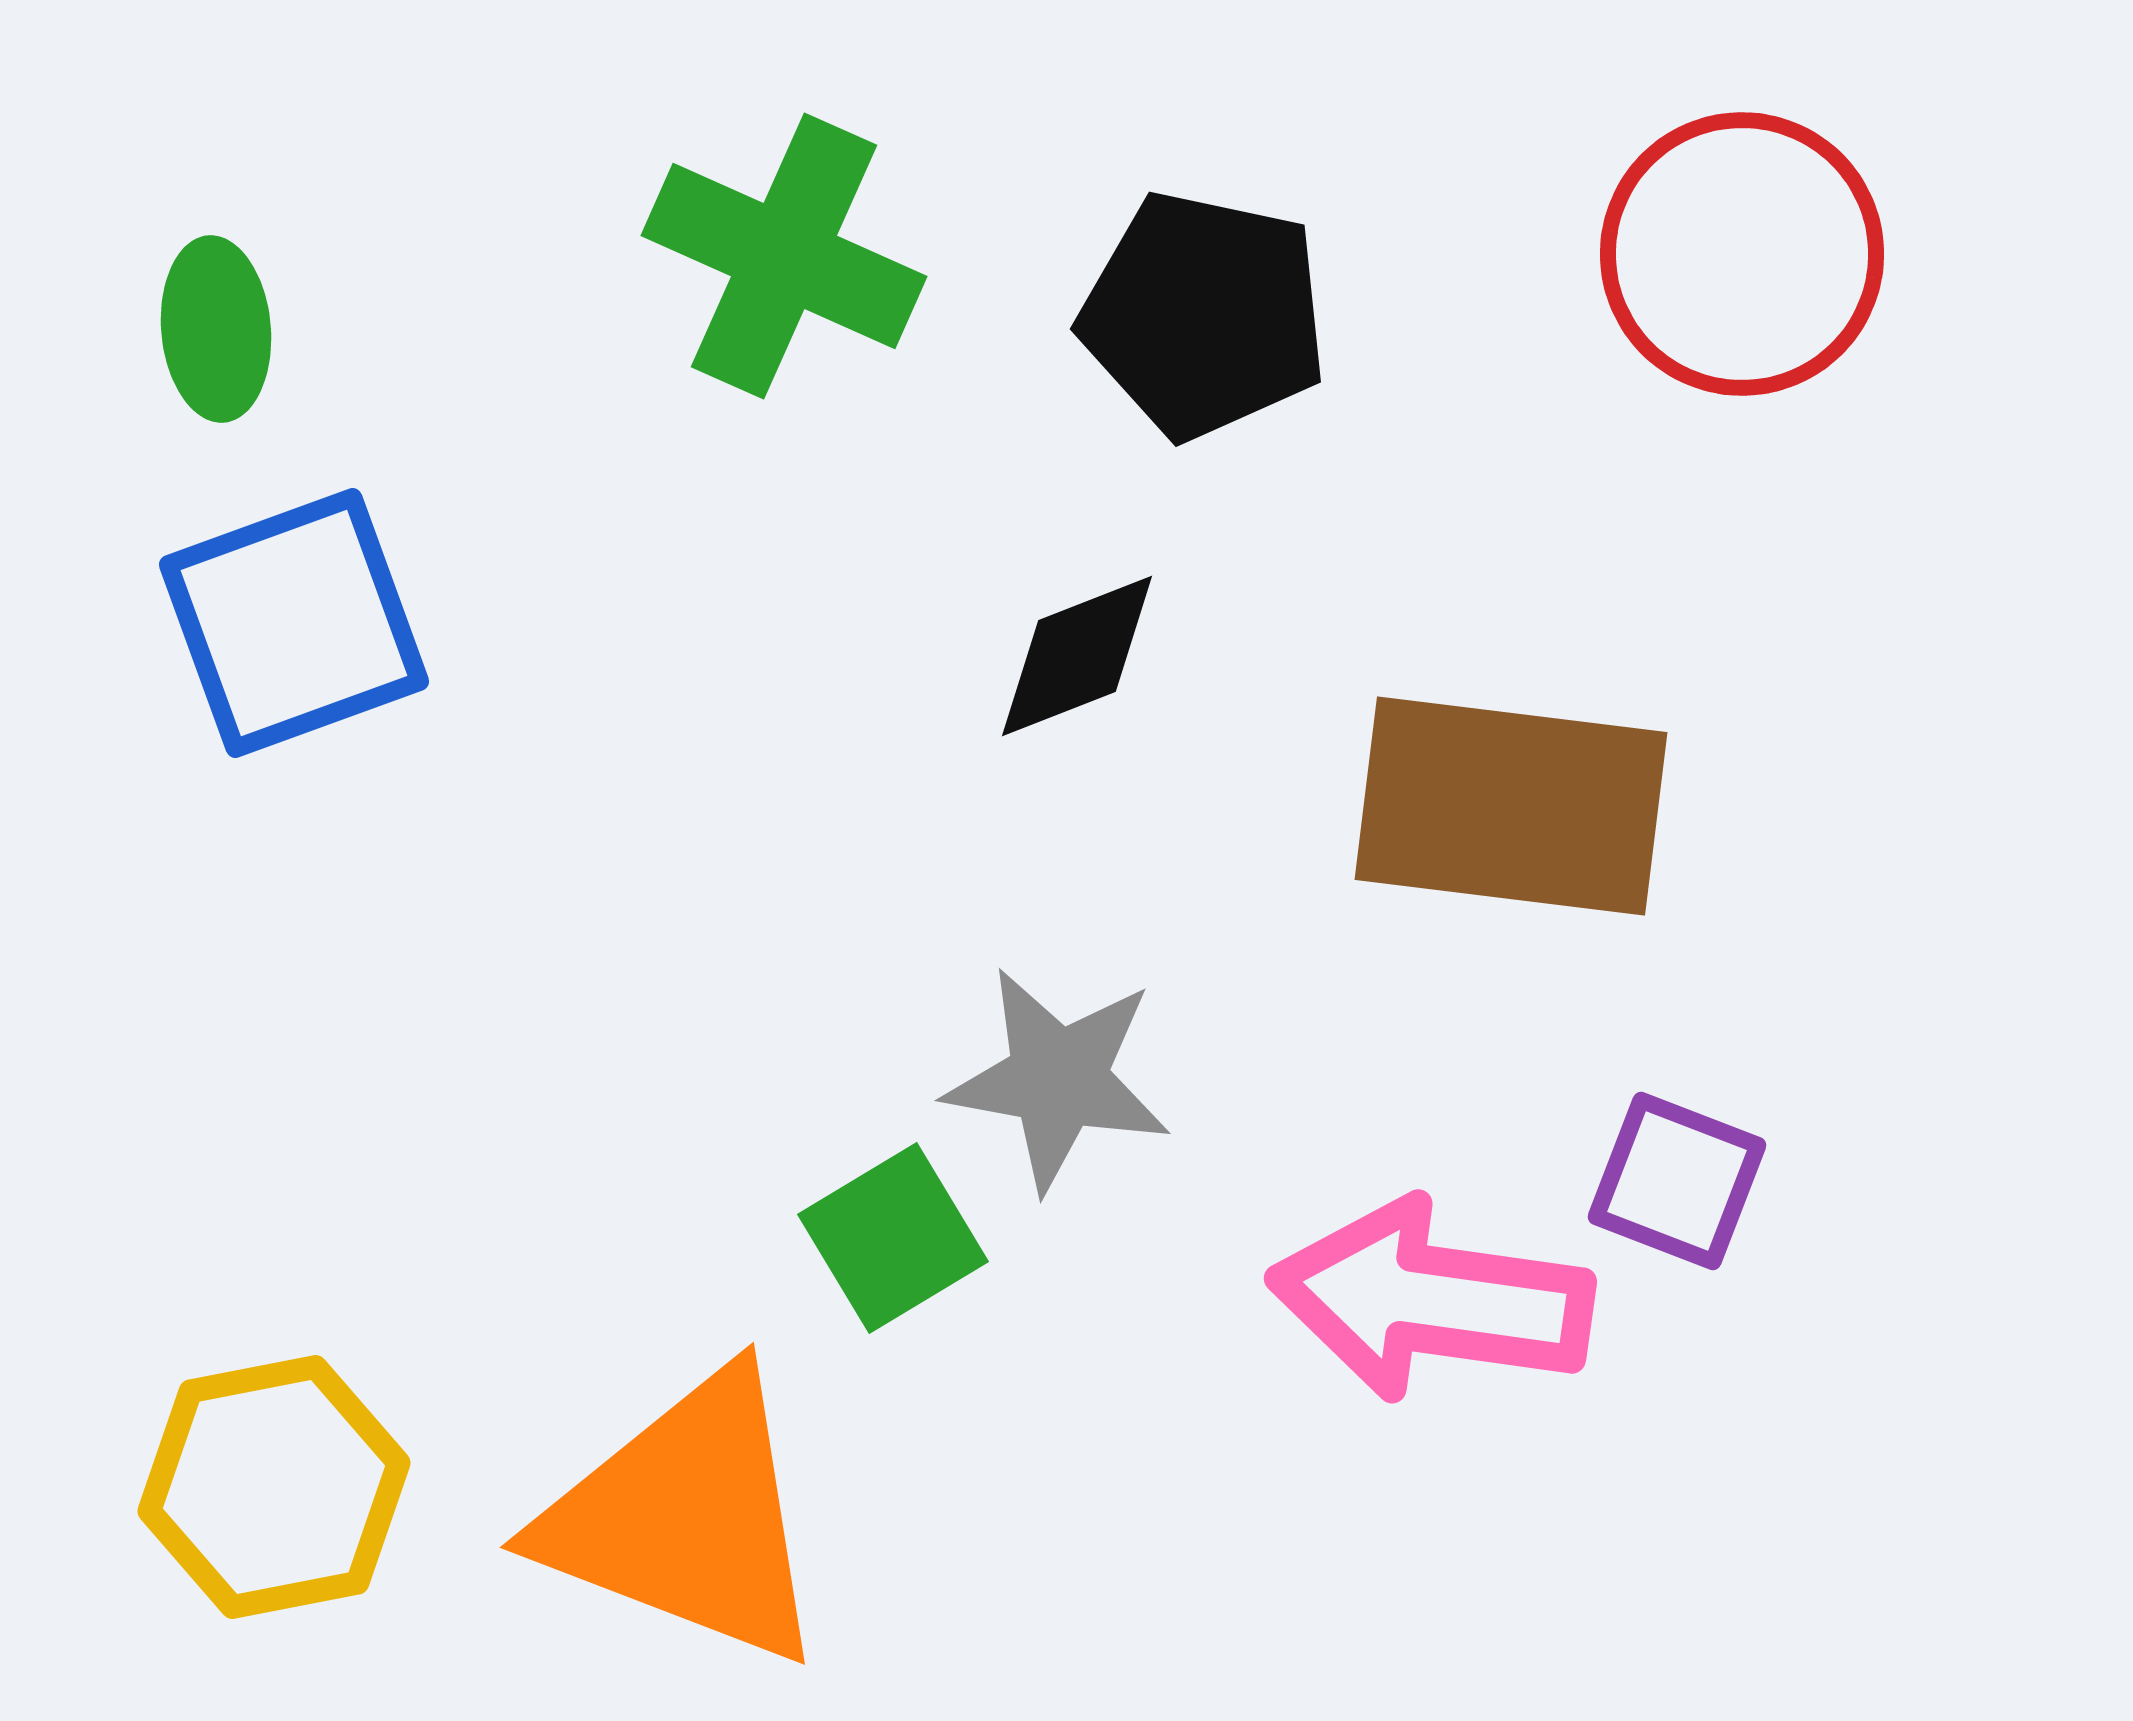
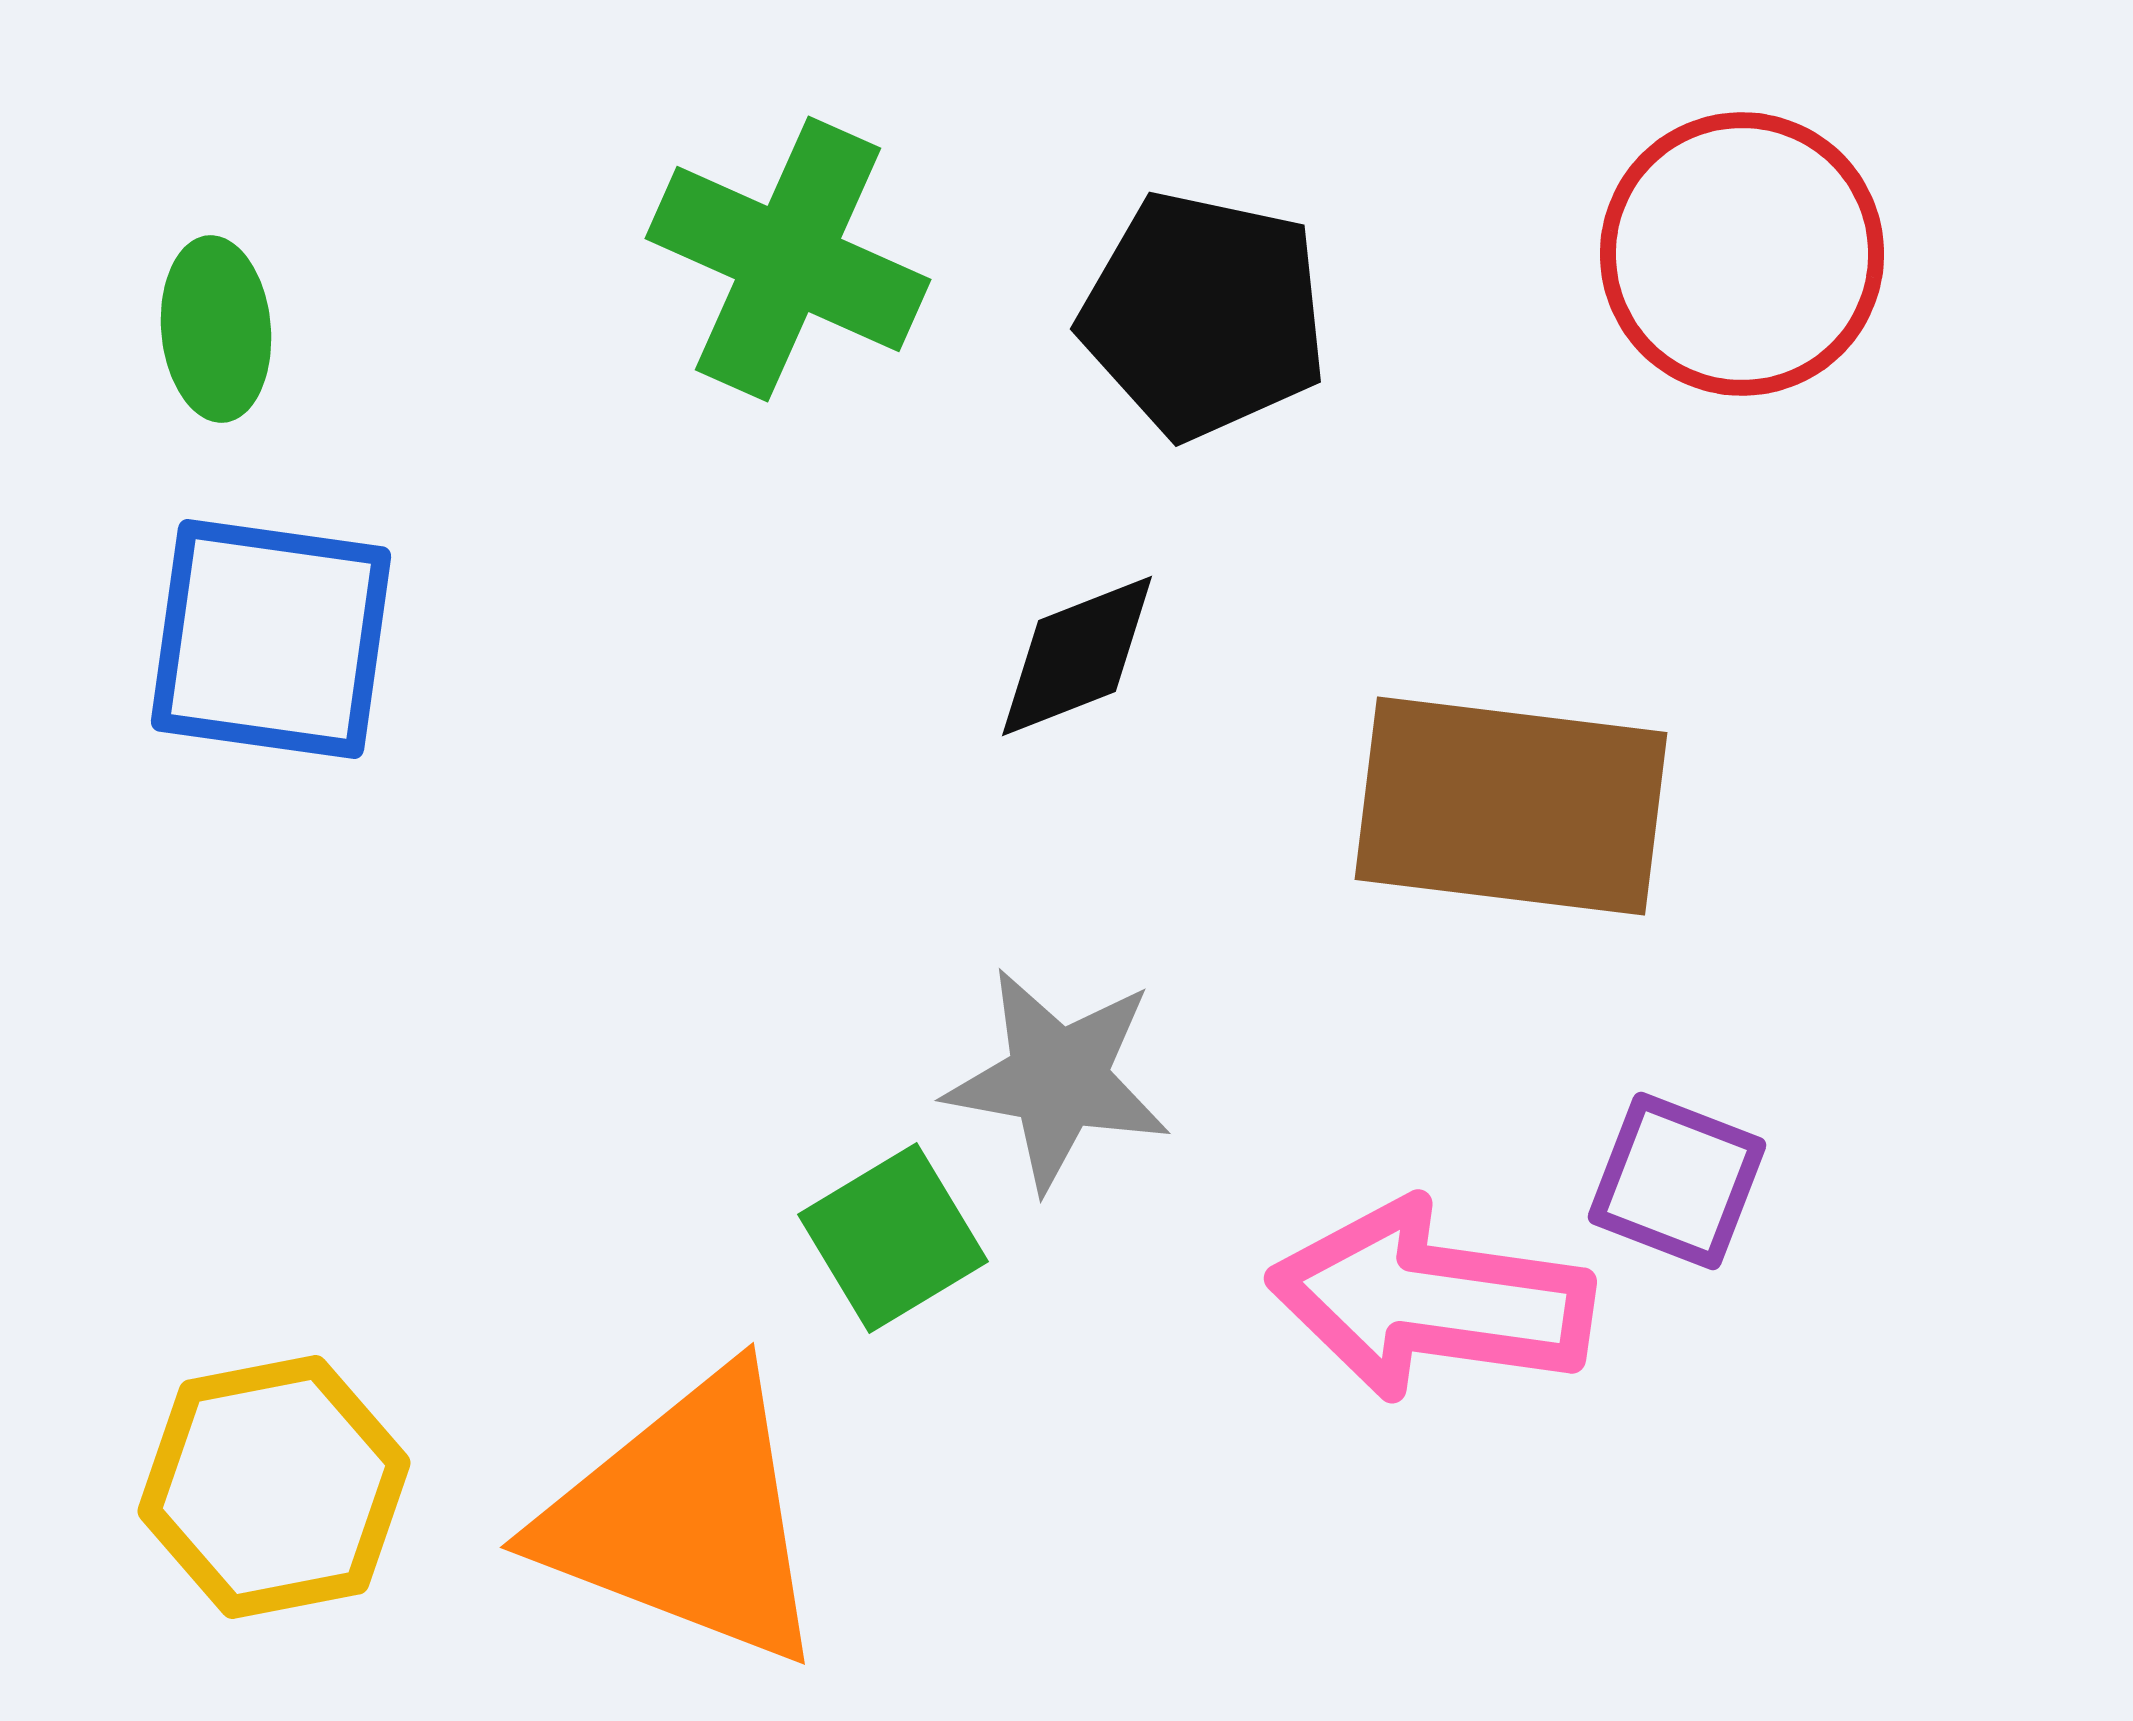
green cross: moved 4 px right, 3 px down
blue square: moved 23 px left, 16 px down; rotated 28 degrees clockwise
